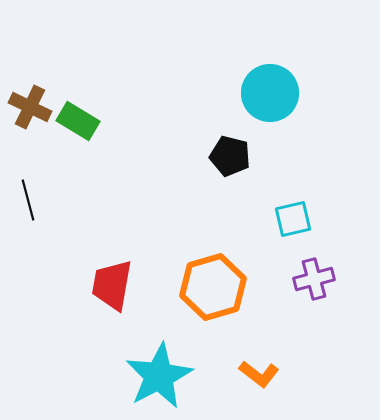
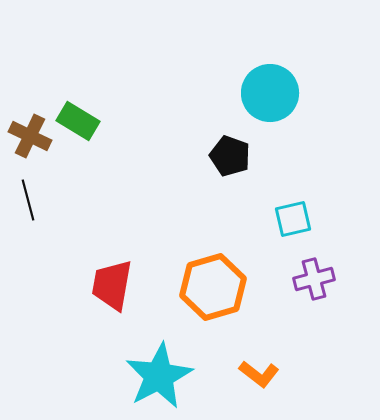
brown cross: moved 29 px down
black pentagon: rotated 6 degrees clockwise
